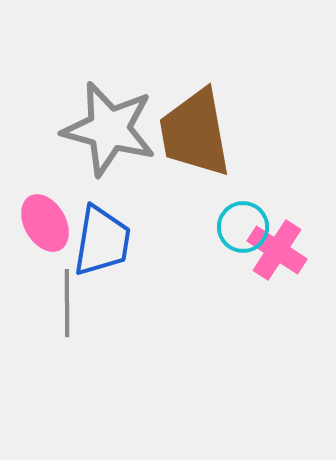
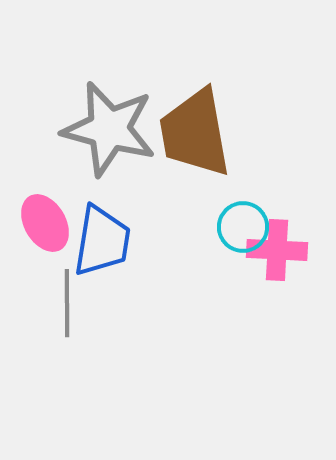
pink cross: rotated 30 degrees counterclockwise
